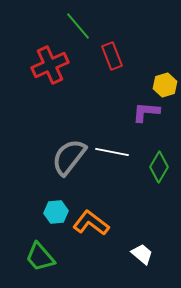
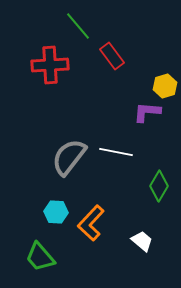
red rectangle: rotated 16 degrees counterclockwise
red cross: rotated 21 degrees clockwise
yellow hexagon: moved 1 px down
purple L-shape: moved 1 px right
white line: moved 4 px right
green diamond: moved 19 px down
cyan hexagon: rotated 10 degrees clockwise
orange L-shape: rotated 84 degrees counterclockwise
white trapezoid: moved 13 px up
